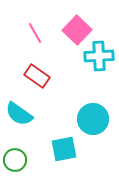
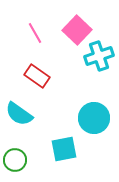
cyan cross: rotated 16 degrees counterclockwise
cyan circle: moved 1 px right, 1 px up
